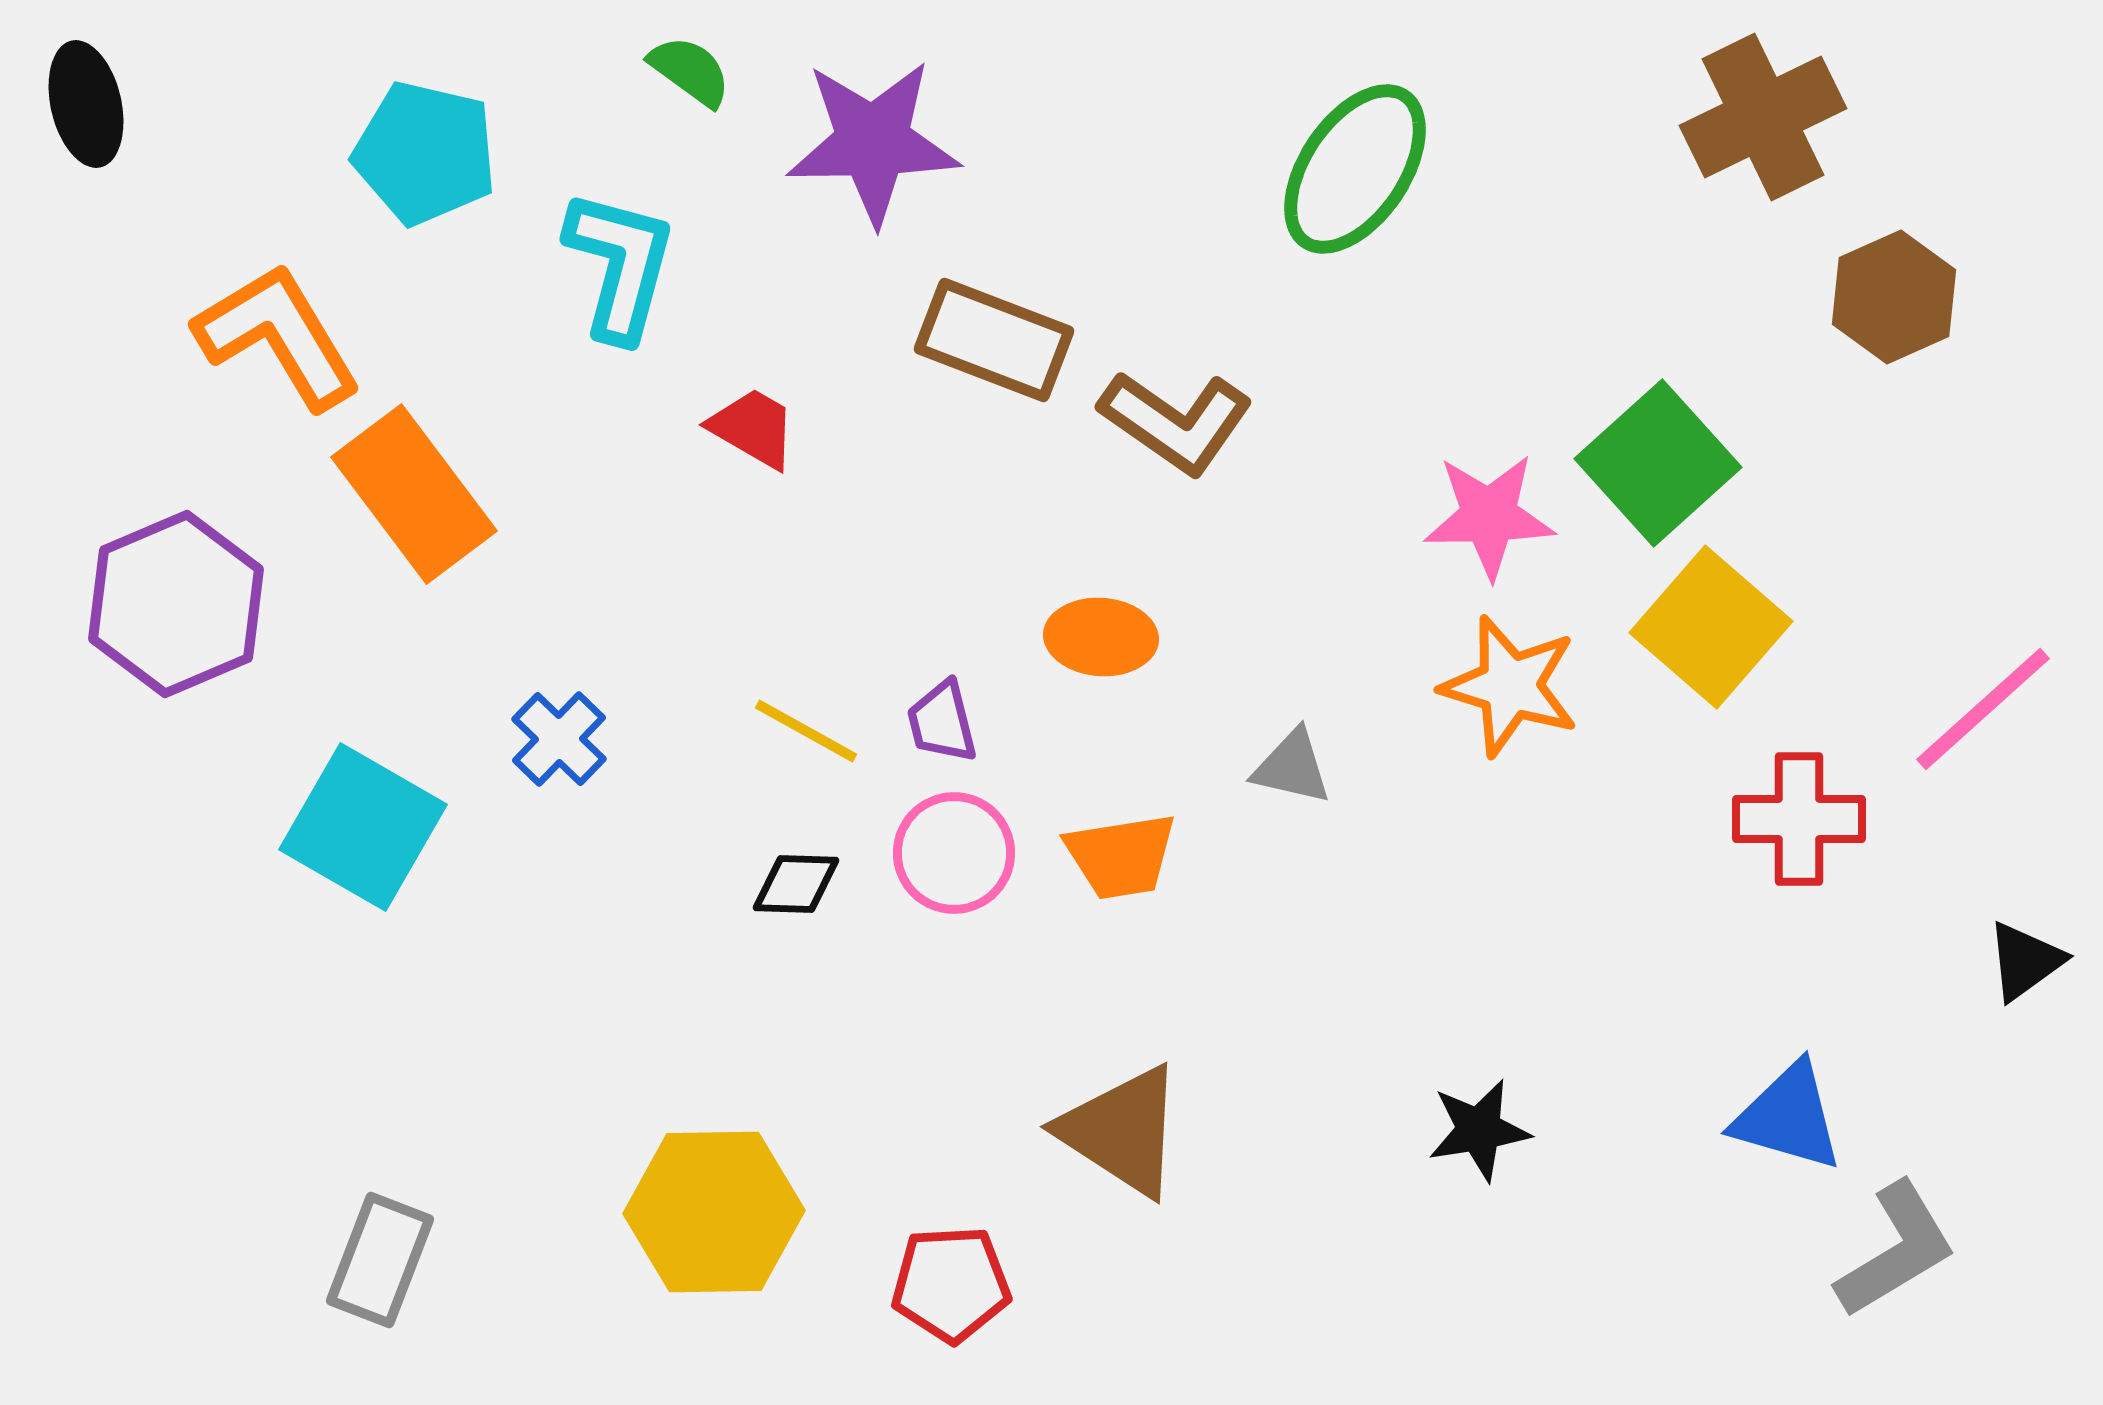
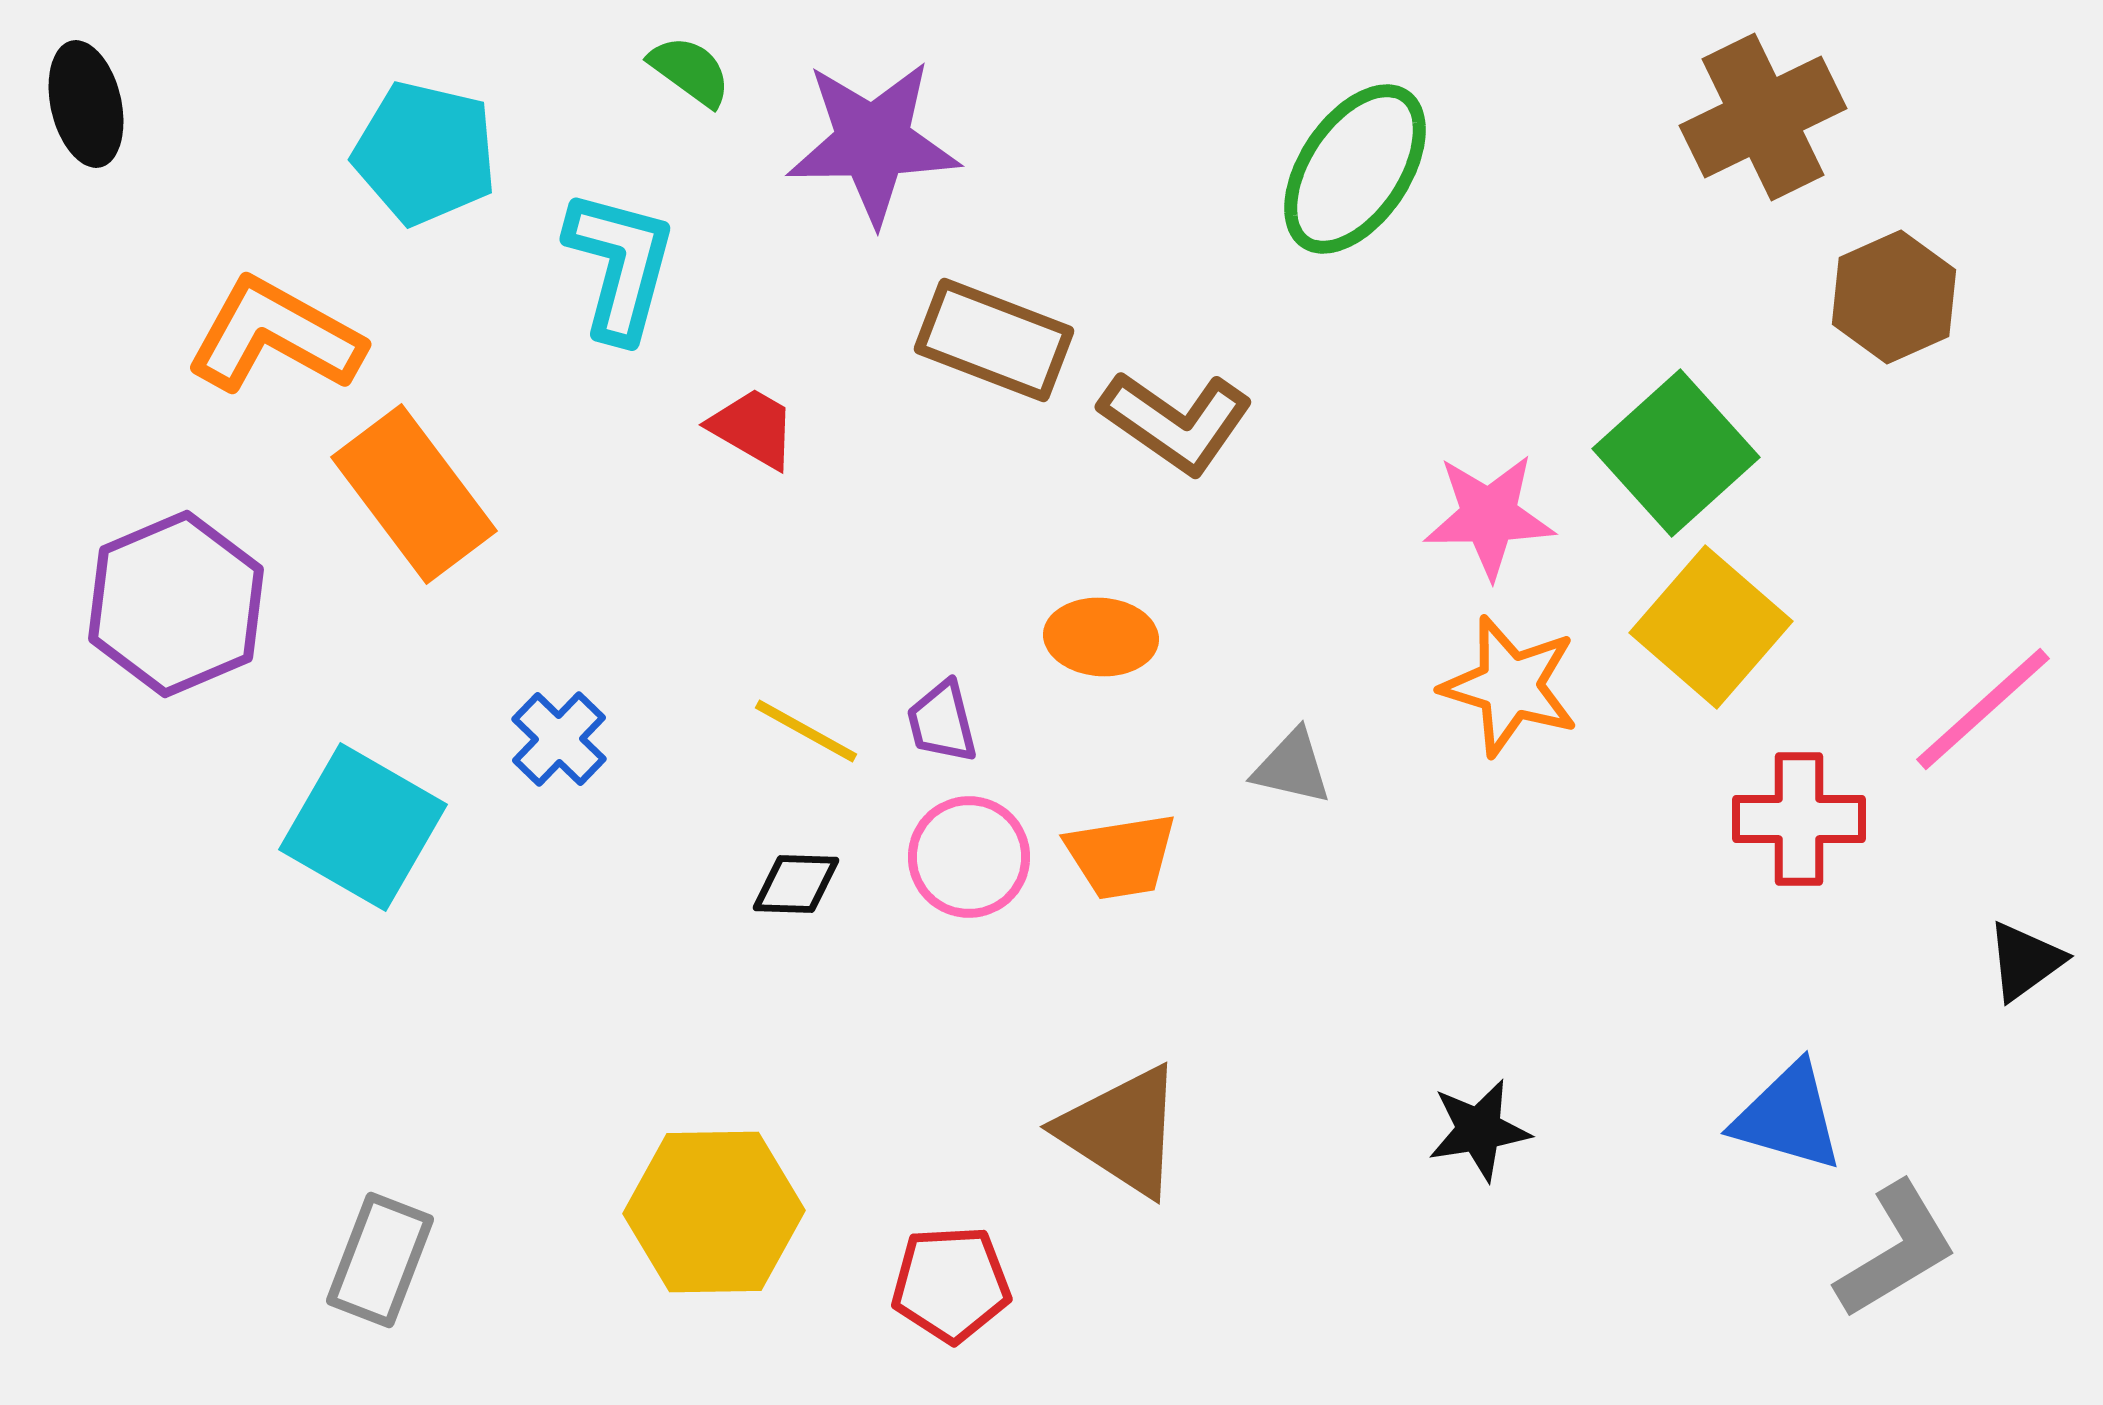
orange L-shape: moved 3 px left; rotated 30 degrees counterclockwise
green square: moved 18 px right, 10 px up
pink circle: moved 15 px right, 4 px down
